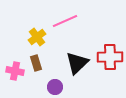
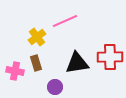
black triangle: rotated 35 degrees clockwise
